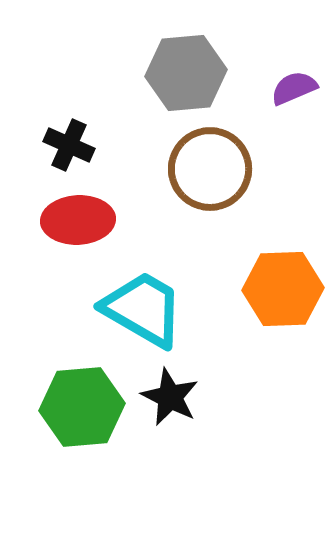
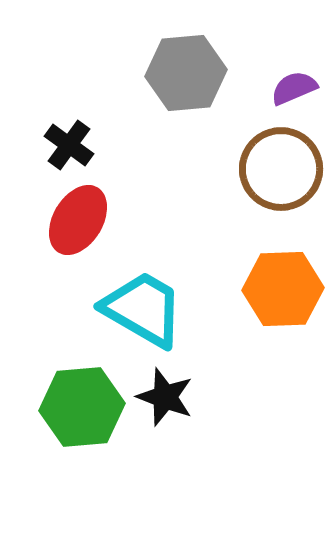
black cross: rotated 12 degrees clockwise
brown circle: moved 71 px right
red ellipse: rotated 56 degrees counterclockwise
black star: moved 5 px left; rotated 6 degrees counterclockwise
